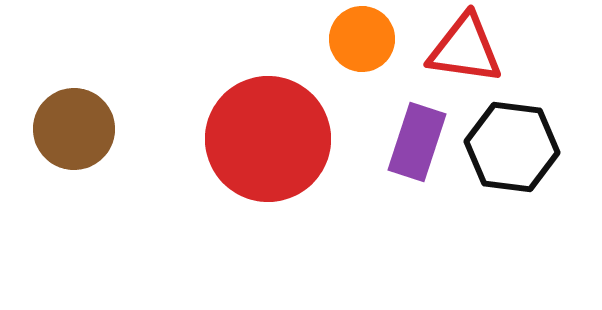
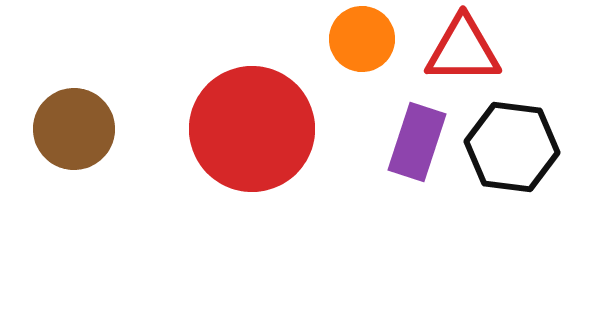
red triangle: moved 2 px left, 1 px down; rotated 8 degrees counterclockwise
red circle: moved 16 px left, 10 px up
